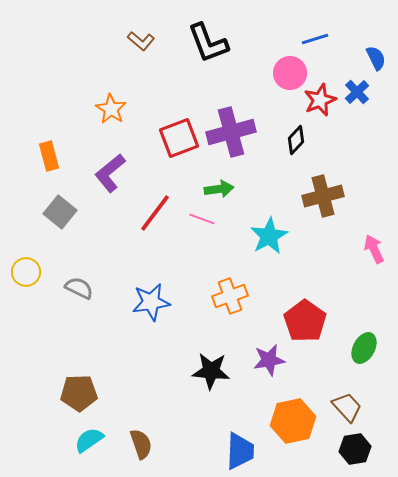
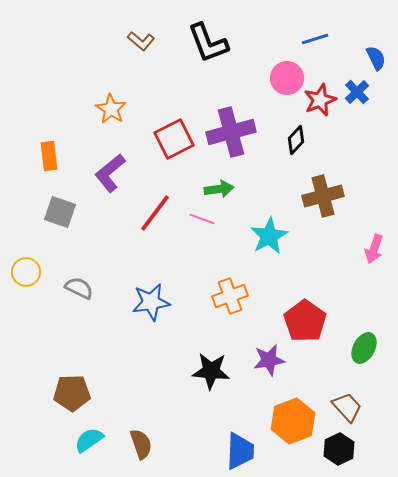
pink circle: moved 3 px left, 5 px down
red square: moved 5 px left, 1 px down; rotated 6 degrees counterclockwise
orange rectangle: rotated 8 degrees clockwise
gray square: rotated 20 degrees counterclockwise
pink arrow: rotated 136 degrees counterclockwise
brown pentagon: moved 7 px left
orange hexagon: rotated 9 degrees counterclockwise
black hexagon: moved 16 px left; rotated 16 degrees counterclockwise
